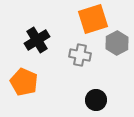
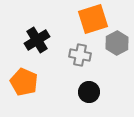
black circle: moved 7 px left, 8 px up
